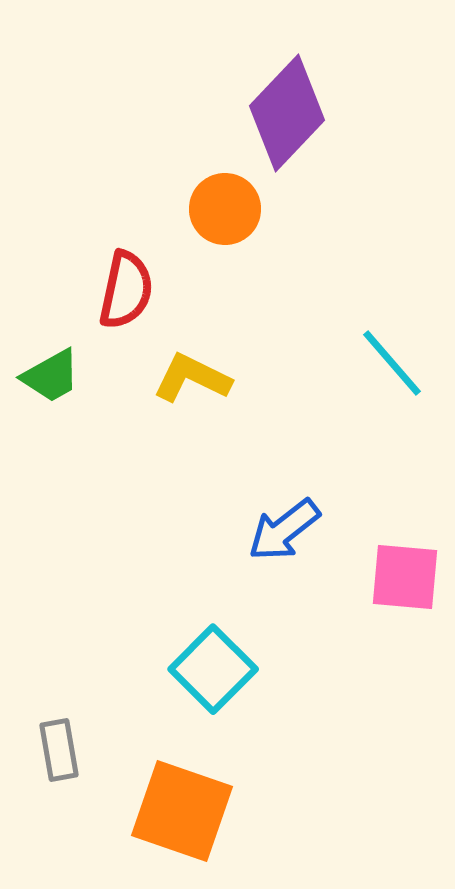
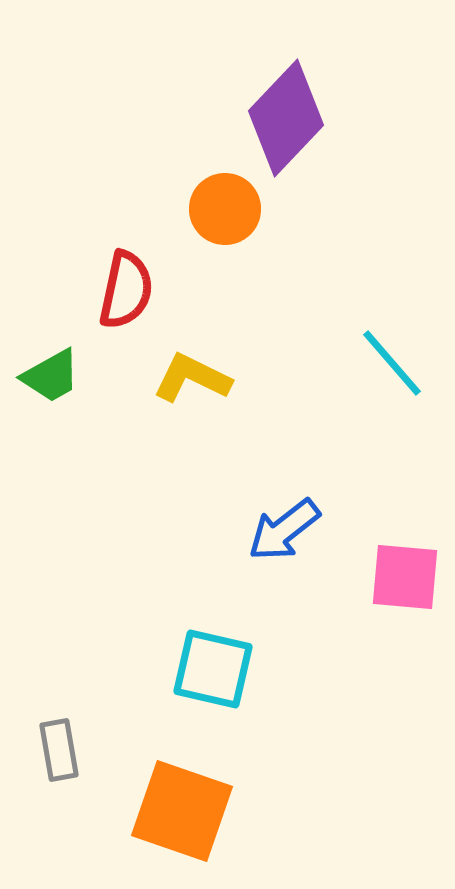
purple diamond: moved 1 px left, 5 px down
cyan square: rotated 32 degrees counterclockwise
